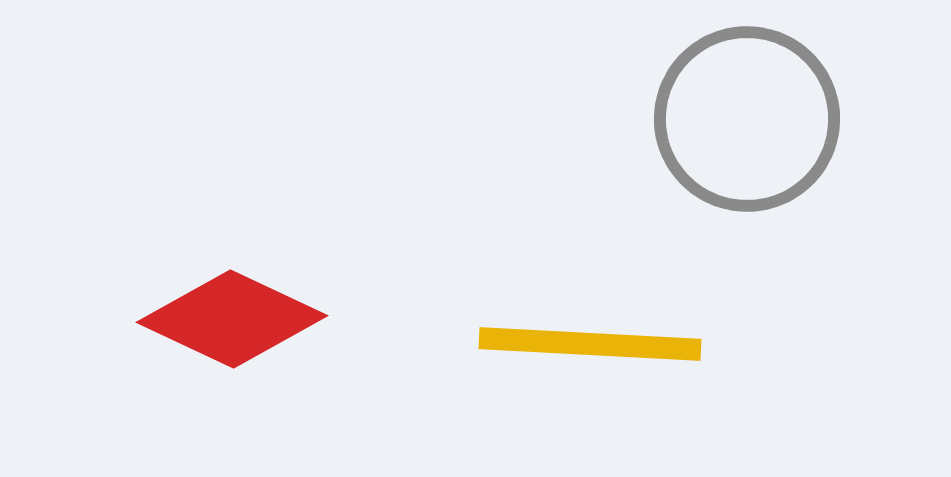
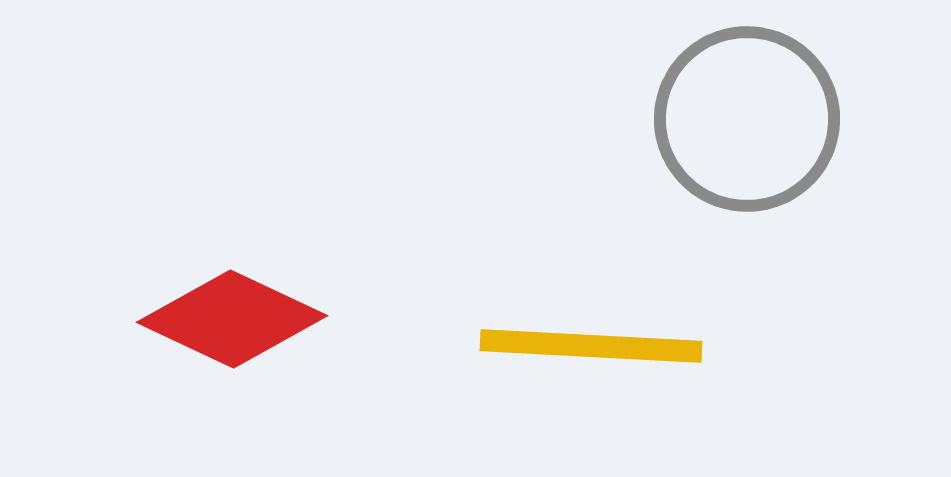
yellow line: moved 1 px right, 2 px down
